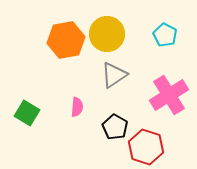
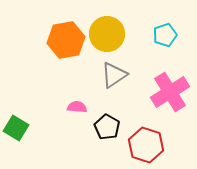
cyan pentagon: rotated 25 degrees clockwise
pink cross: moved 1 px right, 3 px up
pink semicircle: rotated 90 degrees counterclockwise
green square: moved 11 px left, 15 px down
black pentagon: moved 8 px left
red hexagon: moved 2 px up
